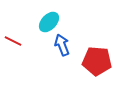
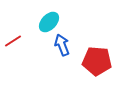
red line: rotated 60 degrees counterclockwise
